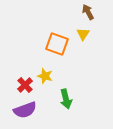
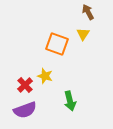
green arrow: moved 4 px right, 2 px down
